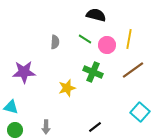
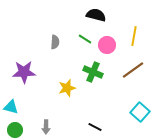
yellow line: moved 5 px right, 3 px up
black line: rotated 64 degrees clockwise
